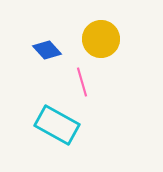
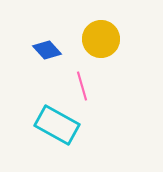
pink line: moved 4 px down
